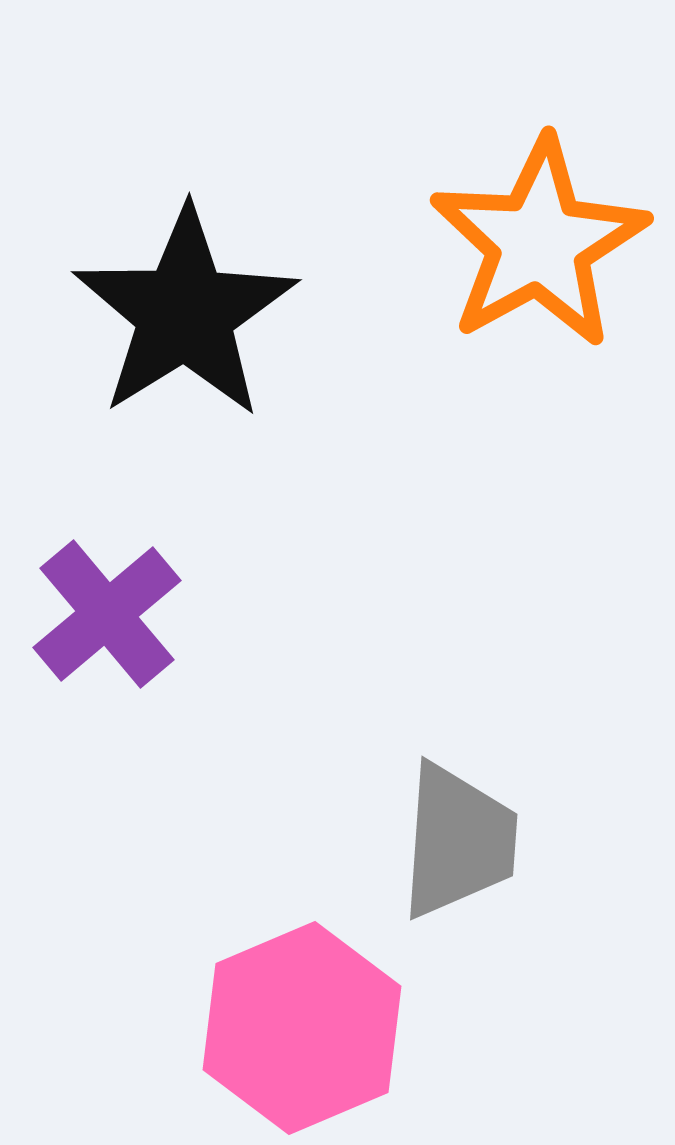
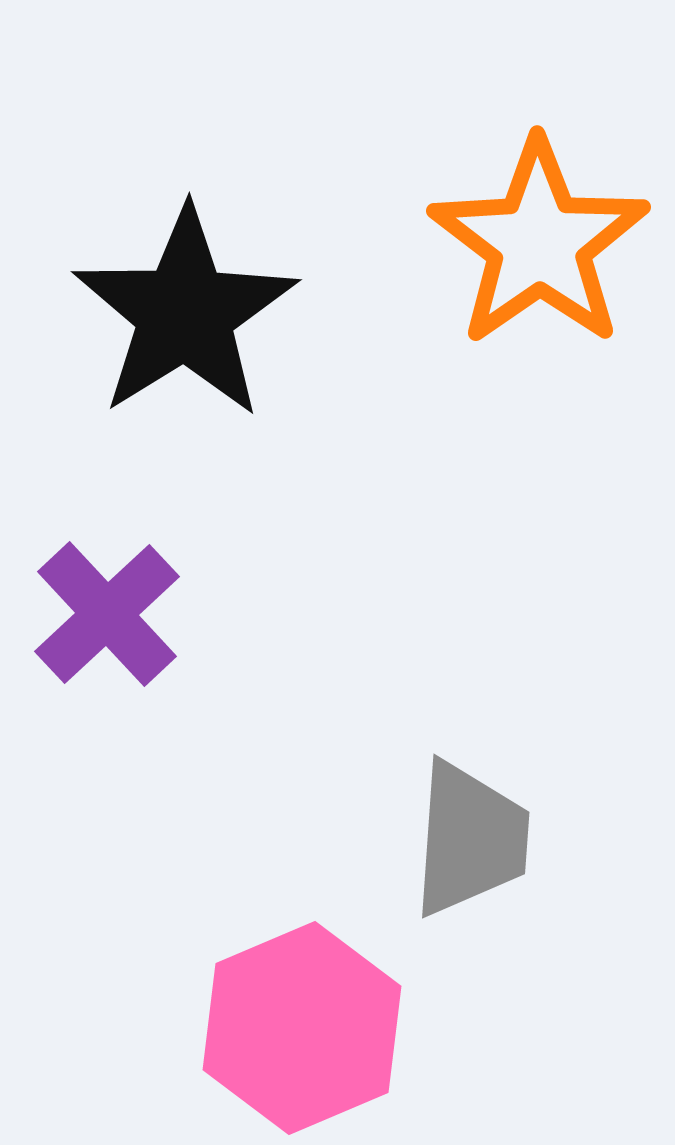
orange star: rotated 6 degrees counterclockwise
purple cross: rotated 3 degrees counterclockwise
gray trapezoid: moved 12 px right, 2 px up
